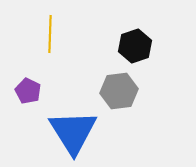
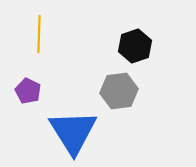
yellow line: moved 11 px left
